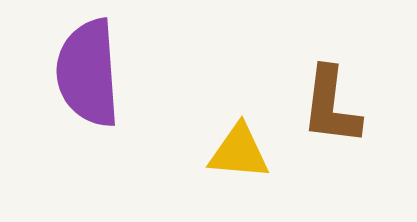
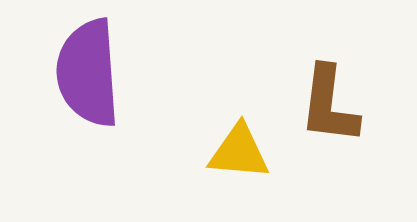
brown L-shape: moved 2 px left, 1 px up
